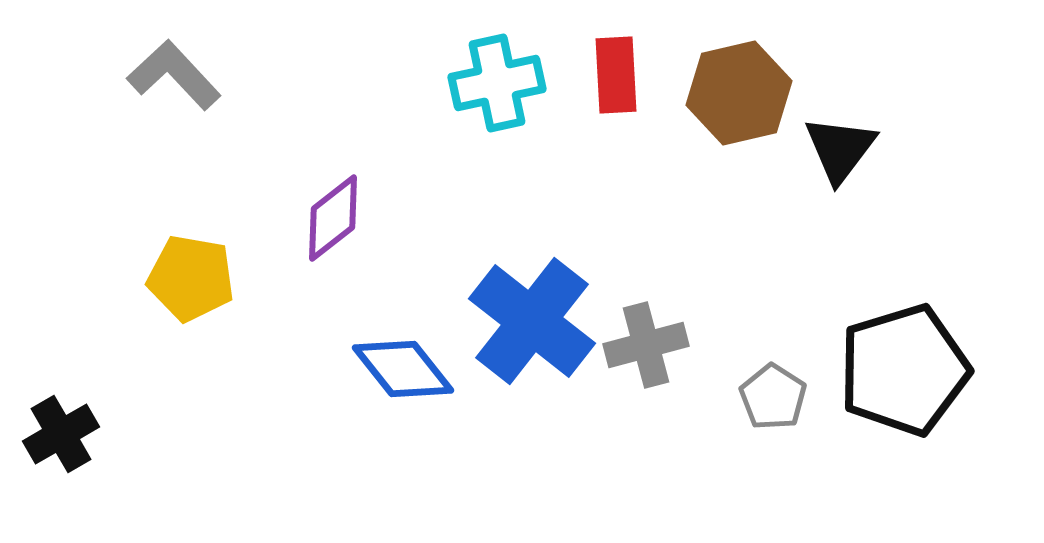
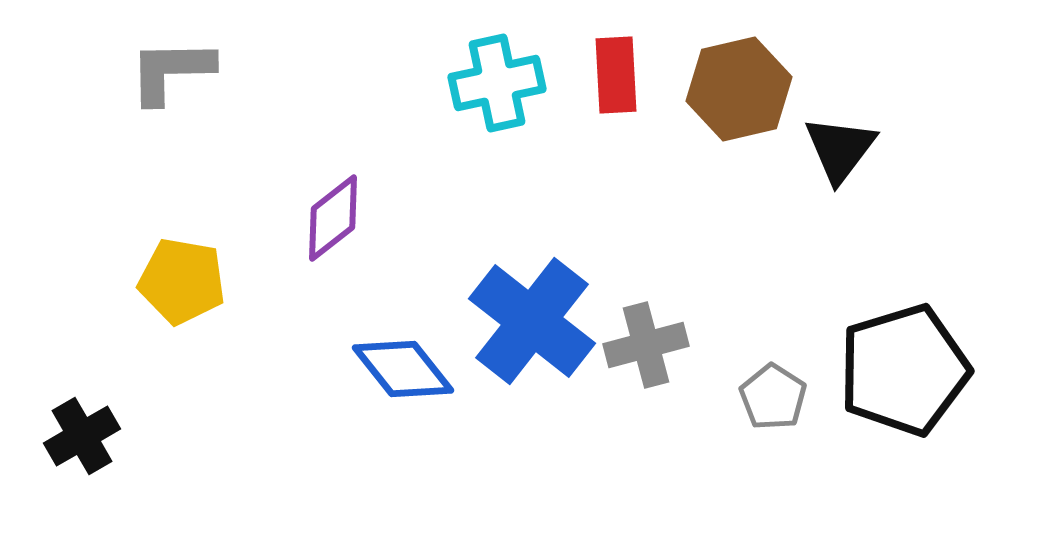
gray L-shape: moved 3 px left, 4 px up; rotated 48 degrees counterclockwise
brown hexagon: moved 4 px up
yellow pentagon: moved 9 px left, 3 px down
black cross: moved 21 px right, 2 px down
